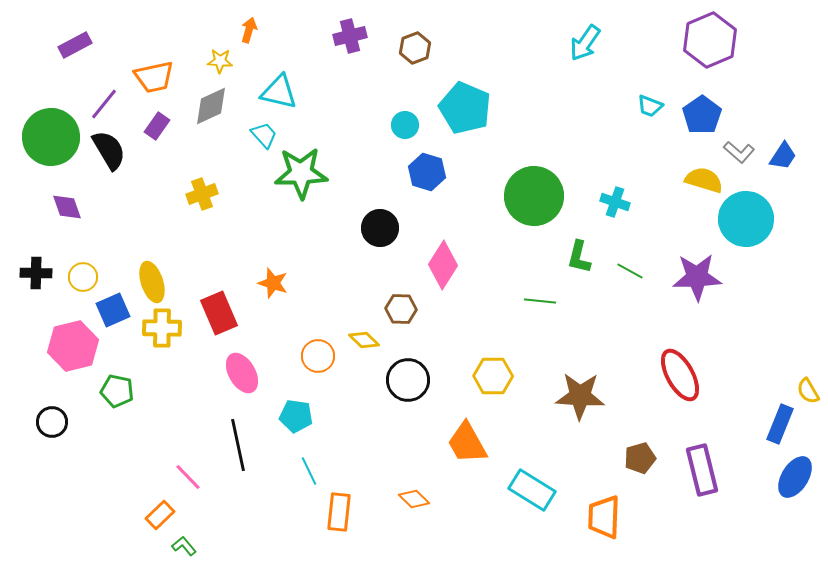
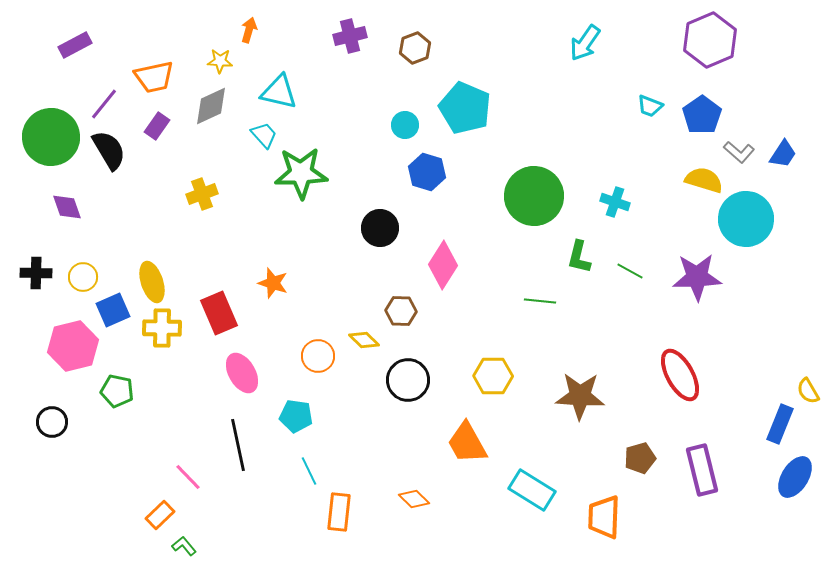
blue trapezoid at (783, 156): moved 2 px up
brown hexagon at (401, 309): moved 2 px down
